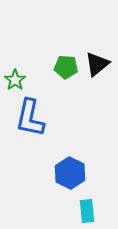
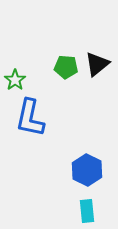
blue hexagon: moved 17 px right, 3 px up
